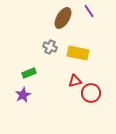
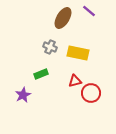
purple line: rotated 16 degrees counterclockwise
green rectangle: moved 12 px right, 1 px down
